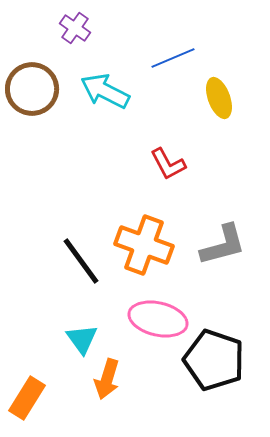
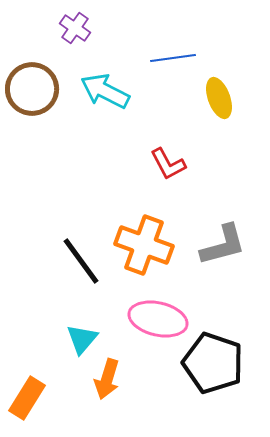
blue line: rotated 15 degrees clockwise
cyan triangle: rotated 16 degrees clockwise
black pentagon: moved 1 px left, 3 px down
